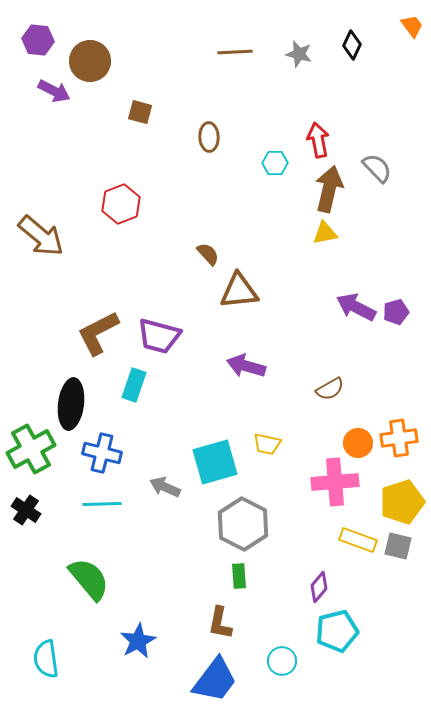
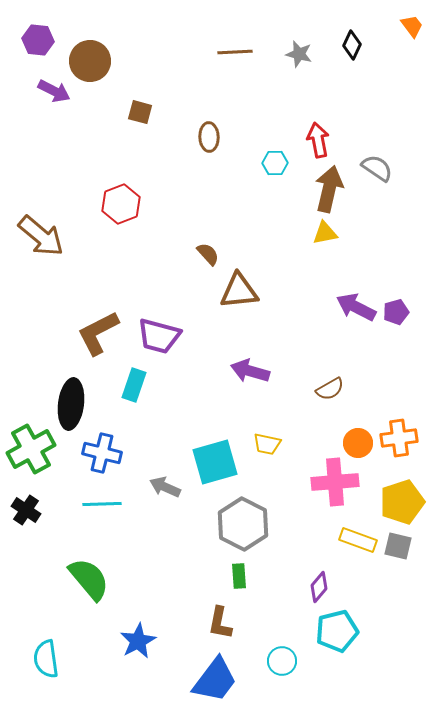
gray semicircle at (377, 168): rotated 12 degrees counterclockwise
purple arrow at (246, 366): moved 4 px right, 5 px down
